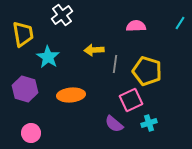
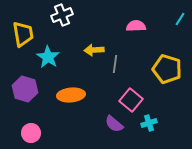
white cross: rotated 15 degrees clockwise
cyan line: moved 4 px up
yellow pentagon: moved 20 px right, 2 px up
pink square: rotated 25 degrees counterclockwise
